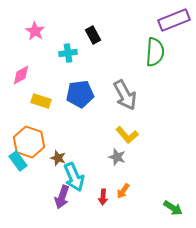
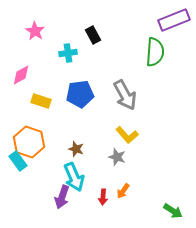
brown star: moved 18 px right, 9 px up
green arrow: moved 3 px down
